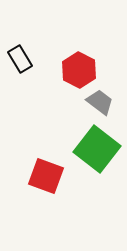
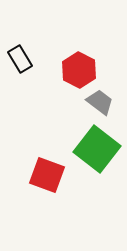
red square: moved 1 px right, 1 px up
